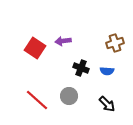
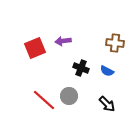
brown cross: rotated 24 degrees clockwise
red square: rotated 35 degrees clockwise
blue semicircle: rotated 24 degrees clockwise
red line: moved 7 px right
